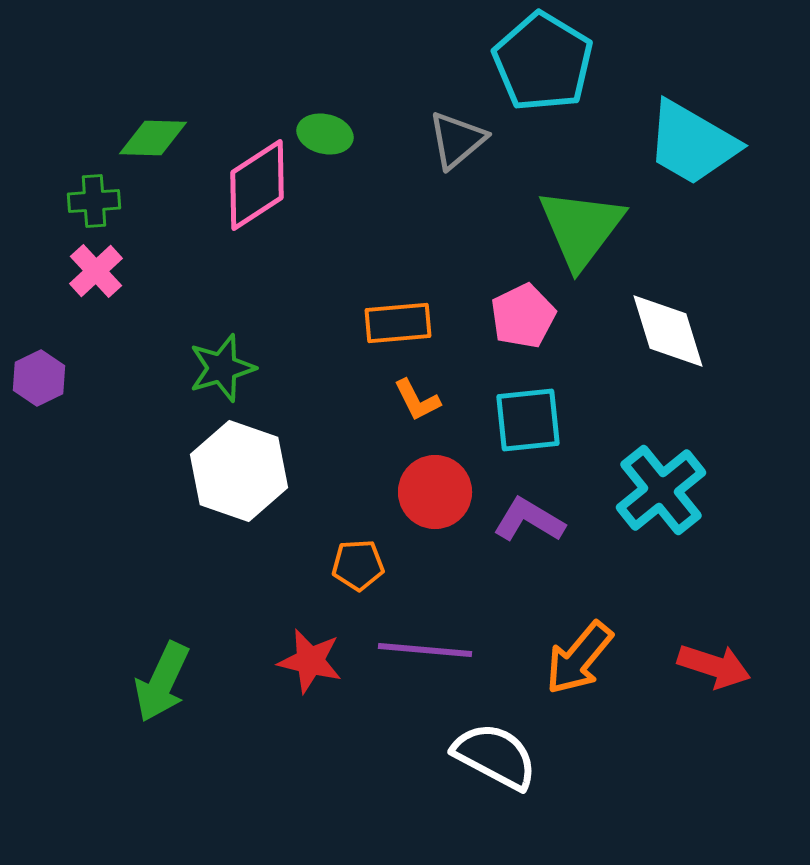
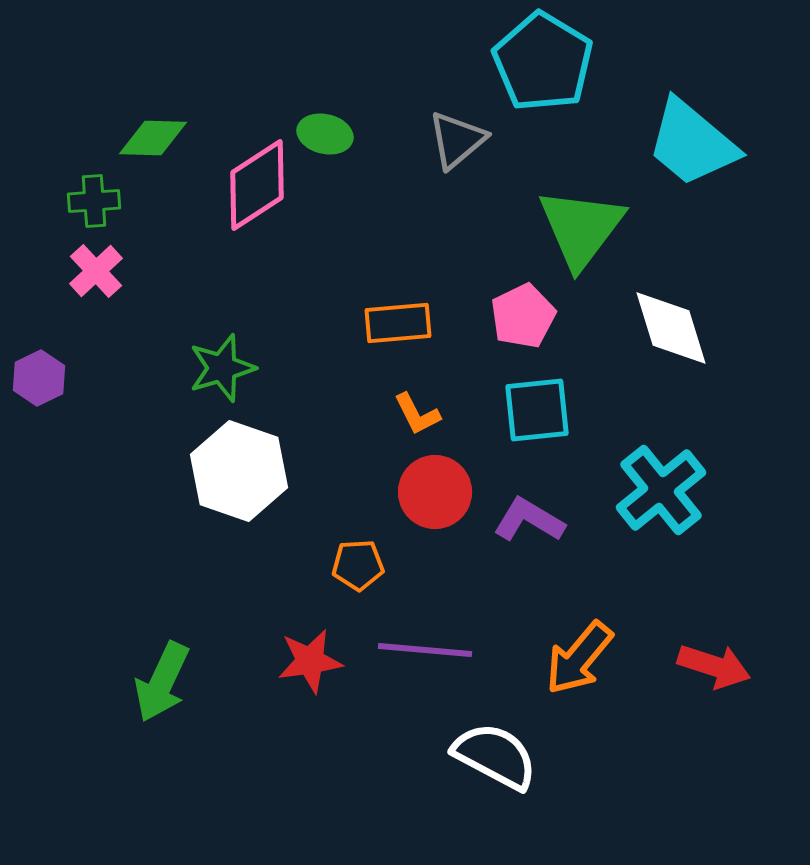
cyan trapezoid: rotated 10 degrees clockwise
white diamond: moved 3 px right, 3 px up
orange L-shape: moved 14 px down
cyan square: moved 9 px right, 10 px up
red star: rotated 22 degrees counterclockwise
